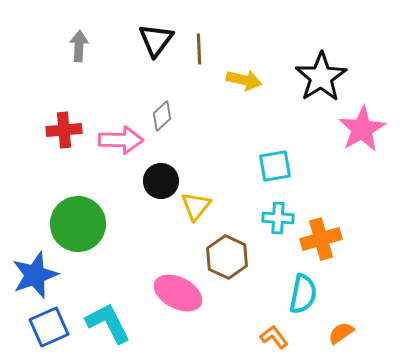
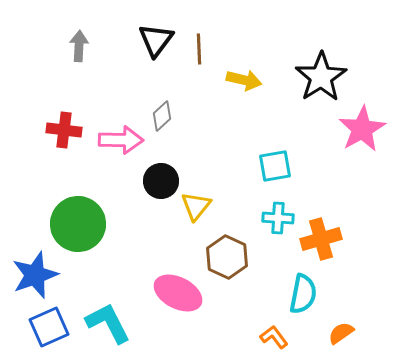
red cross: rotated 12 degrees clockwise
